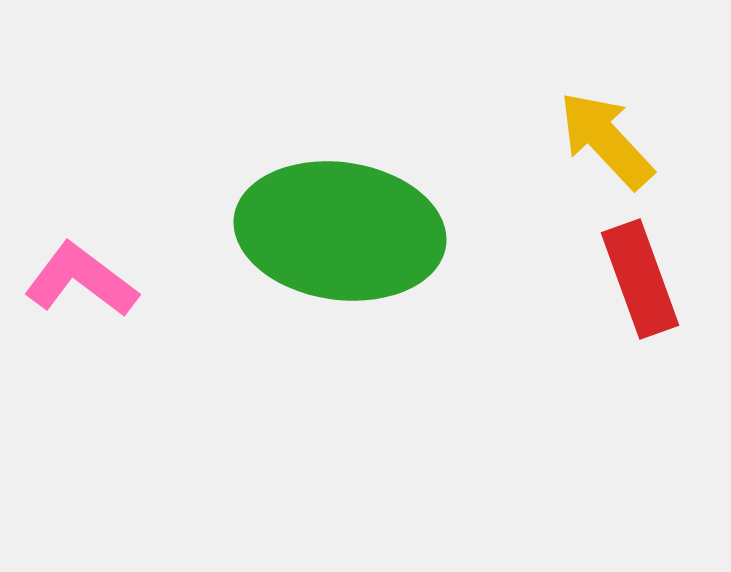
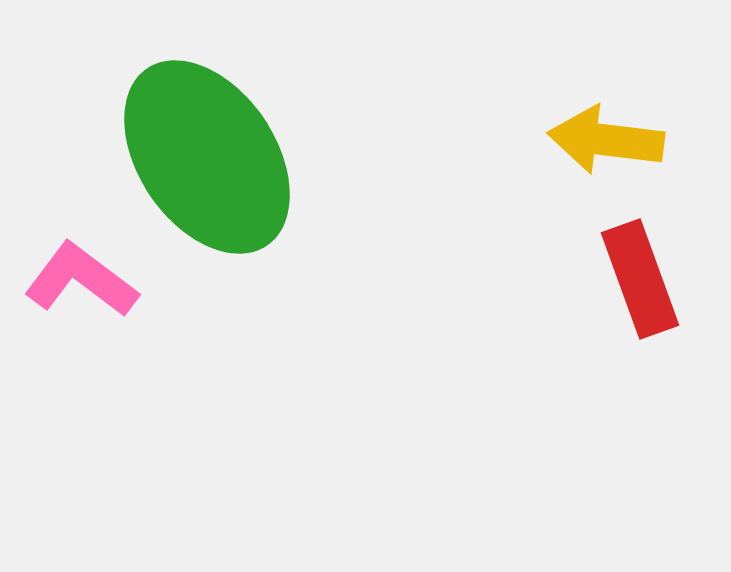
yellow arrow: rotated 40 degrees counterclockwise
green ellipse: moved 133 px left, 74 px up; rotated 48 degrees clockwise
